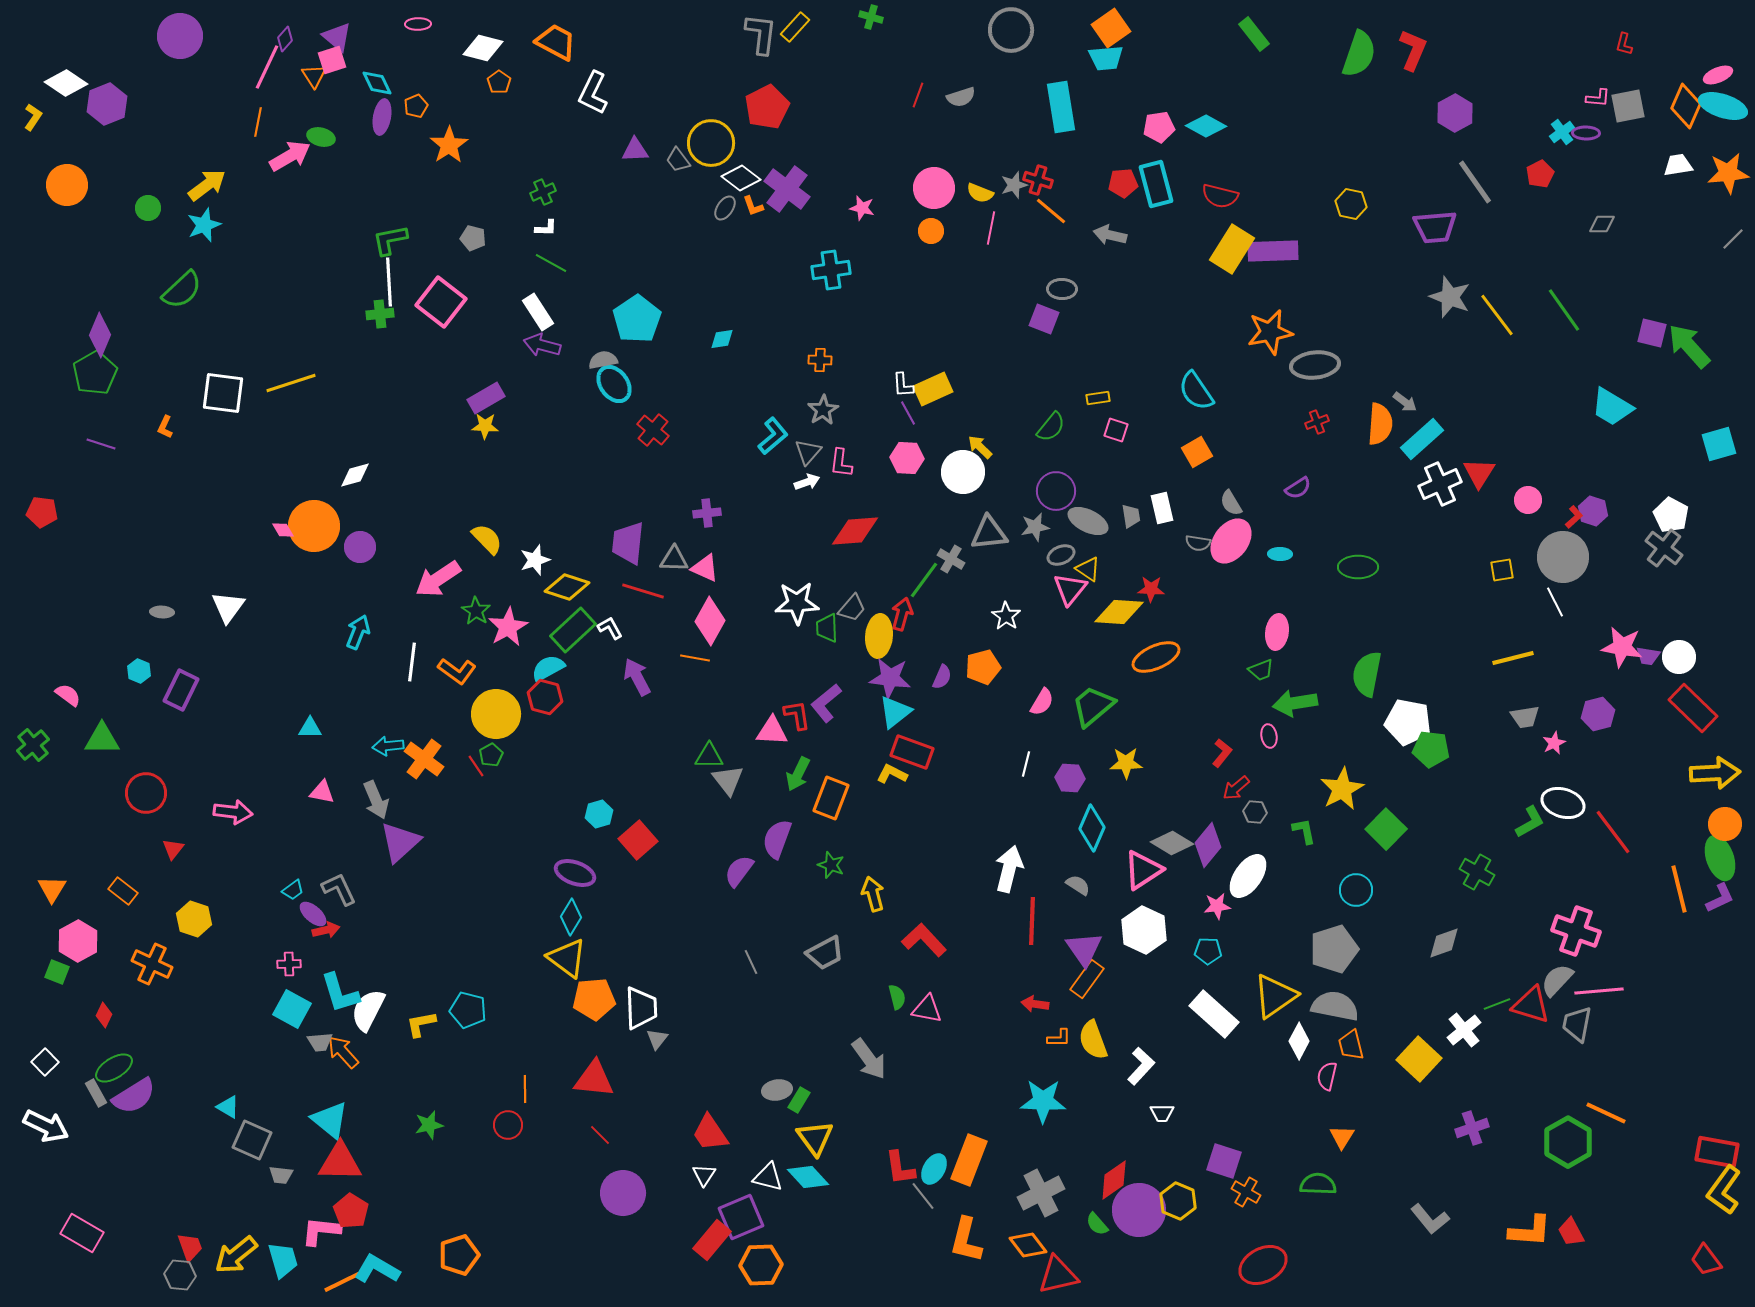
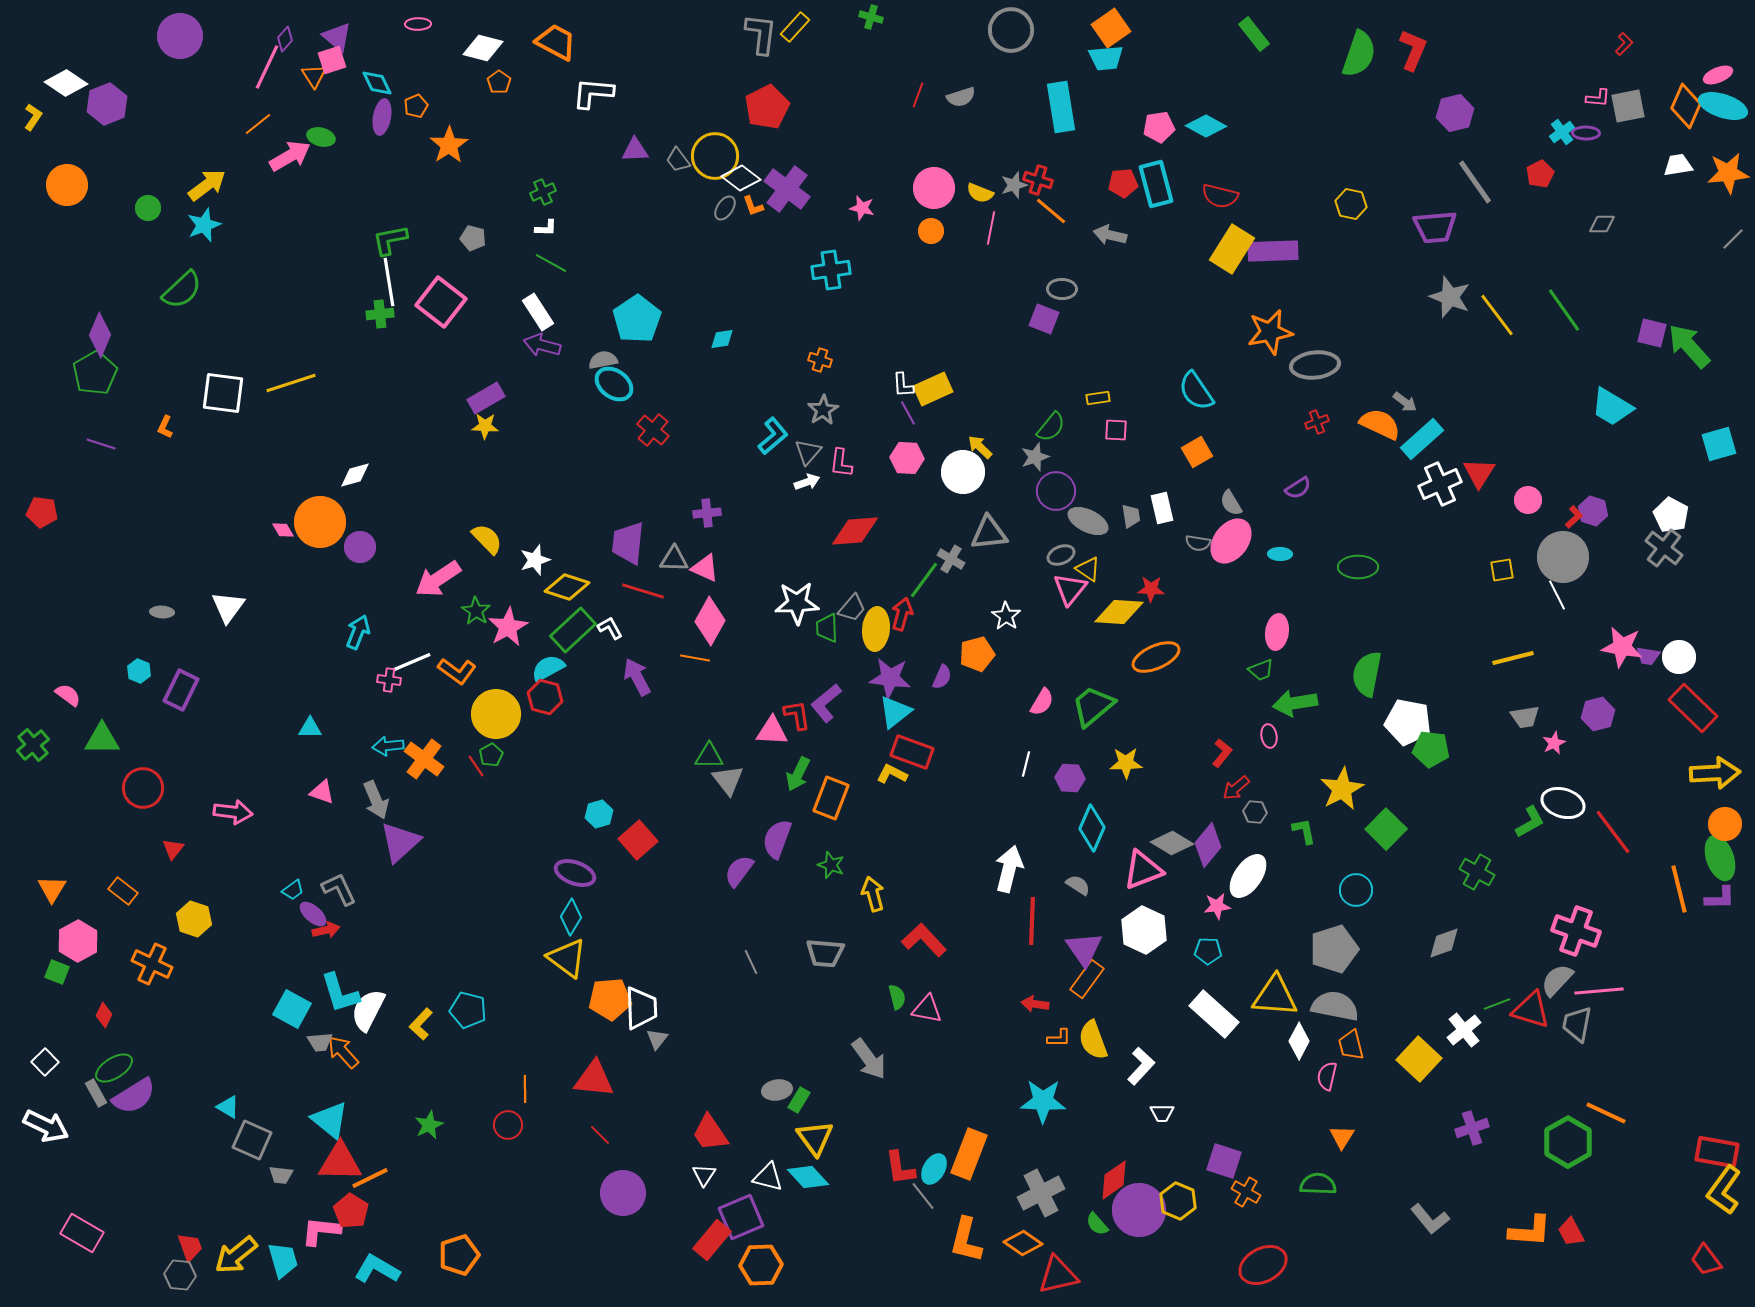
red L-shape at (1624, 44): rotated 150 degrees counterclockwise
white L-shape at (593, 93): rotated 69 degrees clockwise
purple hexagon at (1455, 113): rotated 15 degrees clockwise
orange line at (258, 122): moved 2 px down; rotated 40 degrees clockwise
yellow circle at (711, 143): moved 4 px right, 13 px down
white line at (389, 282): rotated 6 degrees counterclockwise
orange cross at (820, 360): rotated 15 degrees clockwise
cyan ellipse at (614, 384): rotated 18 degrees counterclockwise
orange semicircle at (1380, 424): rotated 69 degrees counterclockwise
pink square at (1116, 430): rotated 15 degrees counterclockwise
orange circle at (314, 526): moved 6 px right, 4 px up
gray star at (1035, 527): moved 70 px up; rotated 8 degrees counterclockwise
white line at (1555, 602): moved 2 px right, 7 px up
yellow ellipse at (879, 636): moved 3 px left, 7 px up
white line at (412, 662): rotated 60 degrees clockwise
orange pentagon at (983, 667): moved 6 px left, 13 px up
pink triangle at (322, 792): rotated 8 degrees clockwise
red circle at (146, 793): moved 3 px left, 5 px up
pink triangle at (1143, 870): rotated 12 degrees clockwise
purple L-shape at (1720, 898): rotated 24 degrees clockwise
gray trapezoid at (825, 953): rotated 33 degrees clockwise
pink cross at (289, 964): moved 100 px right, 284 px up; rotated 10 degrees clockwise
yellow triangle at (1275, 996): rotated 39 degrees clockwise
orange pentagon at (594, 999): moved 16 px right
red triangle at (1531, 1005): moved 5 px down
yellow L-shape at (421, 1024): rotated 36 degrees counterclockwise
green star at (429, 1125): rotated 12 degrees counterclockwise
orange rectangle at (969, 1160): moved 6 px up
orange diamond at (1028, 1245): moved 5 px left, 2 px up; rotated 18 degrees counterclockwise
orange line at (342, 1282): moved 28 px right, 104 px up
